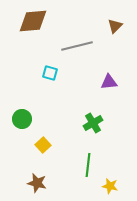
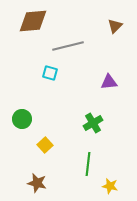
gray line: moved 9 px left
yellow square: moved 2 px right
green line: moved 1 px up
